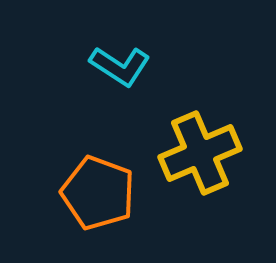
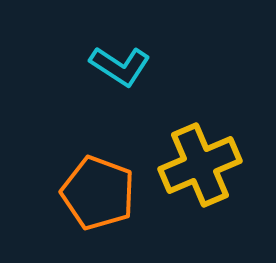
yellow cross: moved 12 px down
